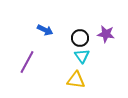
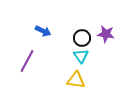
blue arrow: moved 2 px left, 1 px down
black circle: moved 2 px right
cyan triangle: moved 1 px left
purple line: moved 1 px up
